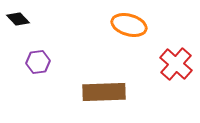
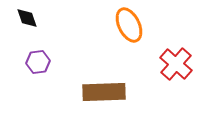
black diamond: moved 9 px right, 1 px up; rotated 25 degrees clockwise
orange ellipse: rotated 48 degrees clockwise
